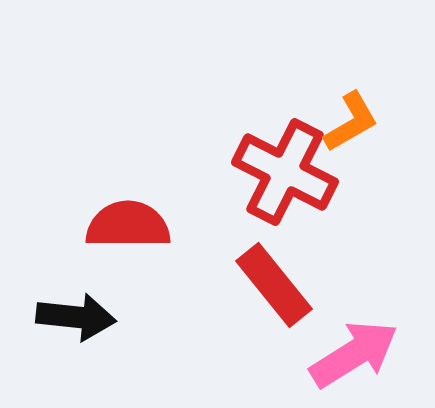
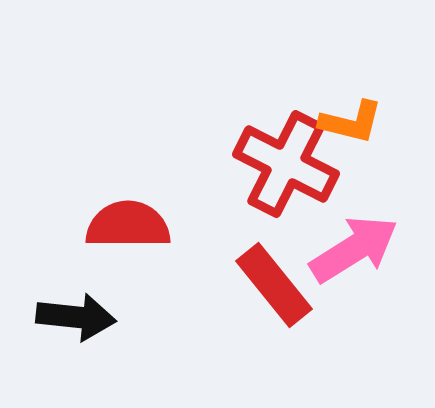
orange L-shape: rotated 44 degrees clockwise
red cross: moved 1 px right, 8 px up
pink arrow: moved 105 px up
